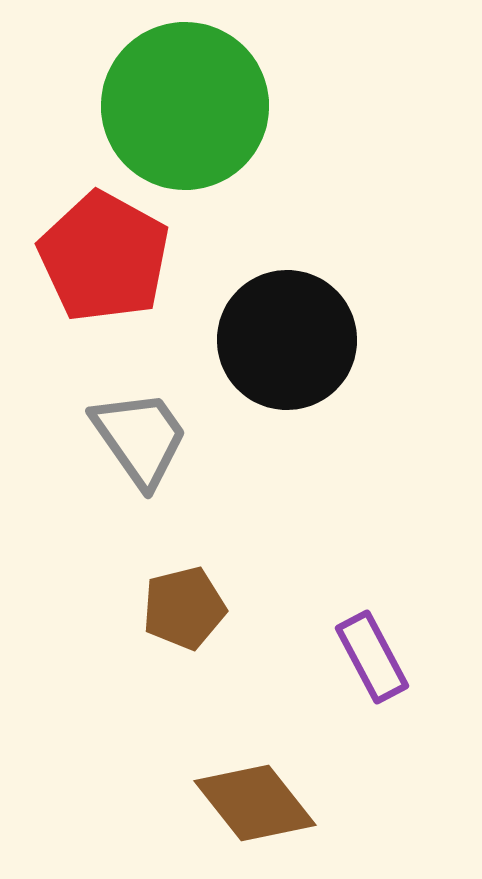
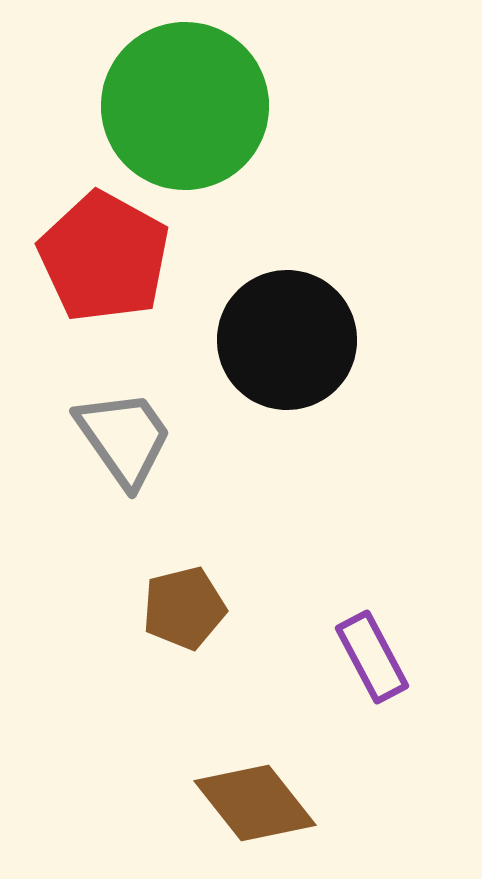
gray trapezoid: moved 16 px left
